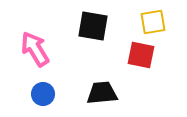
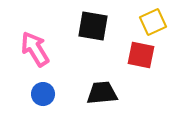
yellow square: rotated 16 degrees counterclockwise
